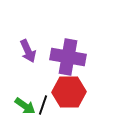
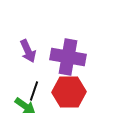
black line: moved 9 px left, 14 px up
